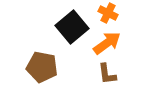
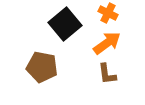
black square: moved 7 px left, 3 px up
